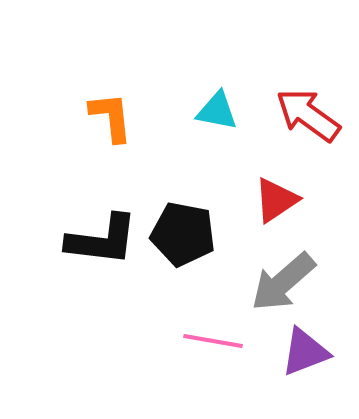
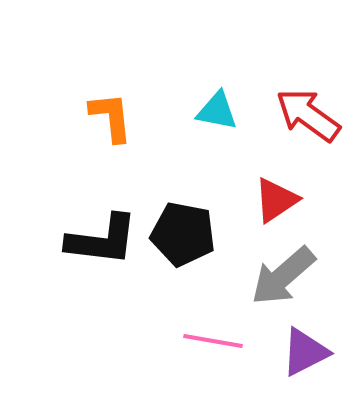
gray arrow: moved 6 px up
purple triangle: rotated 6 degrees counterclockwise
